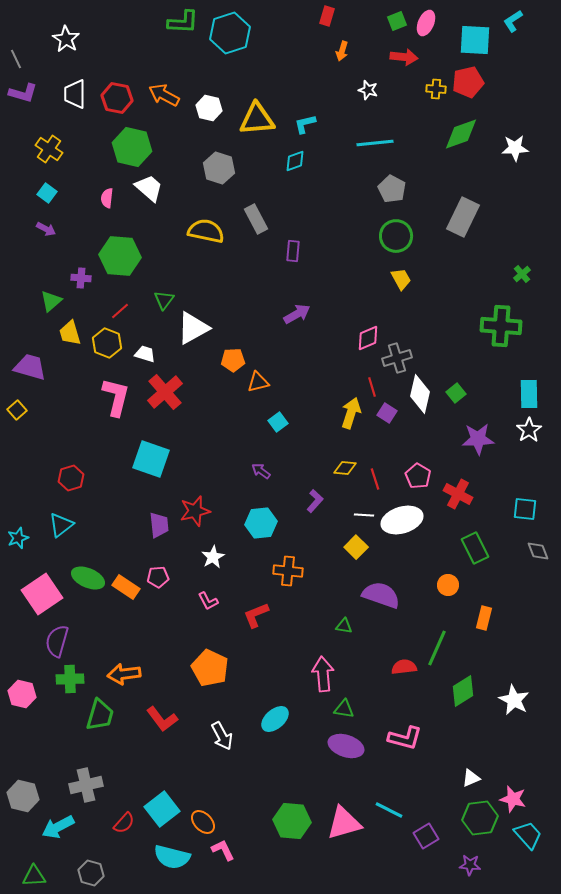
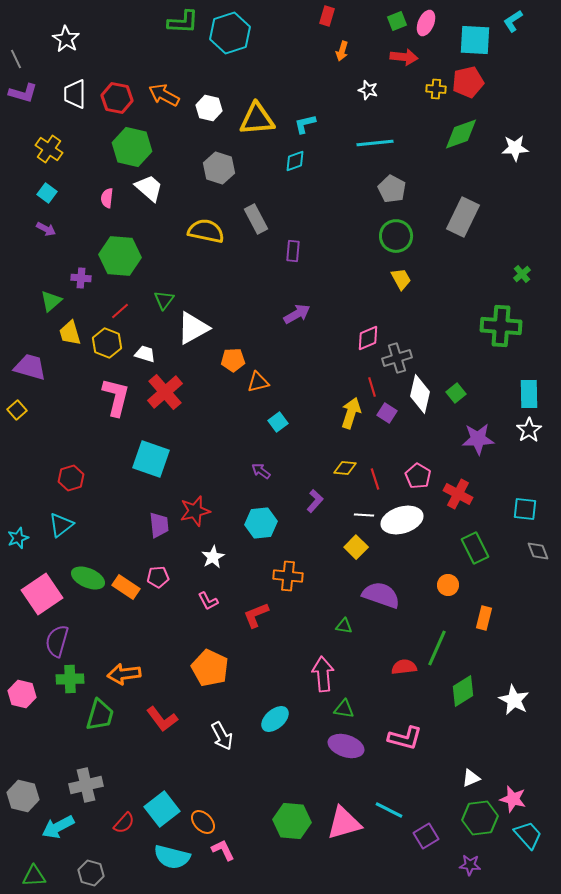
orange cross at (288, 571): moved 5 px down
